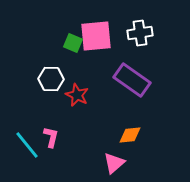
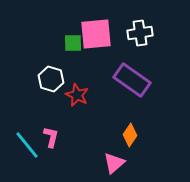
pink square: moved 2 px up
green square: rotated 24 degrees counterclockwise
white hexagon: rotated 15 degrees clockwise
orange diamond: rotated 50 degrees counterclockwise
